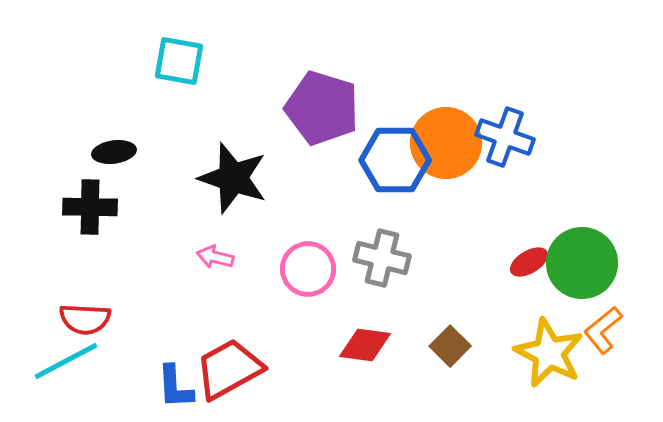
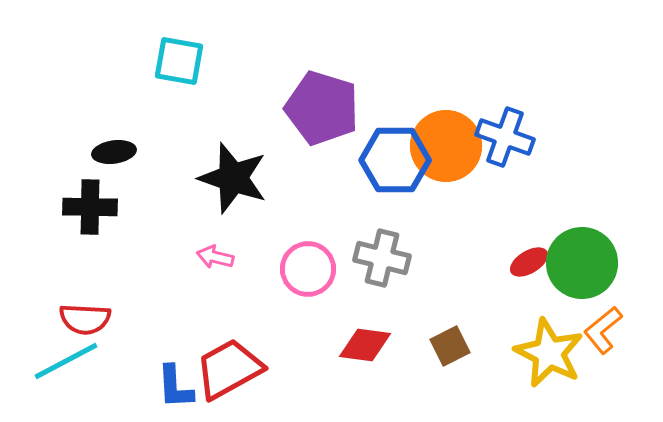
orange circle: moved 3 px down
brown square: rotated 18 degrees clockwise
